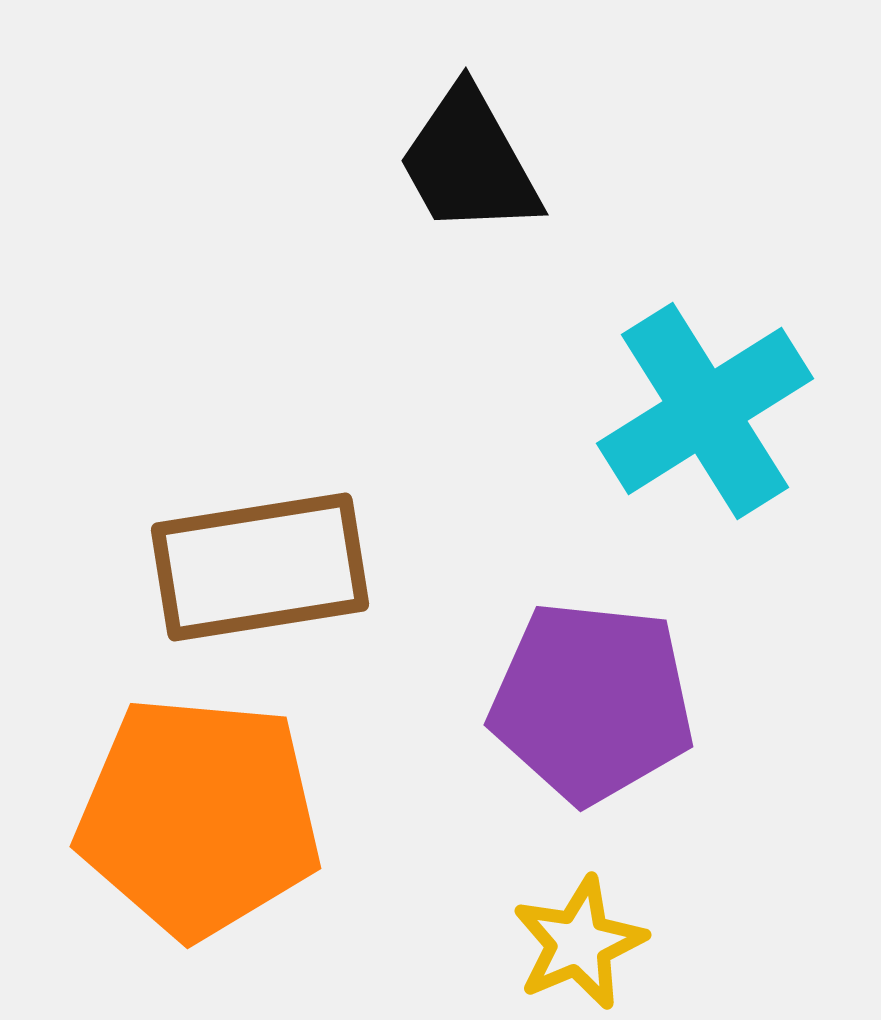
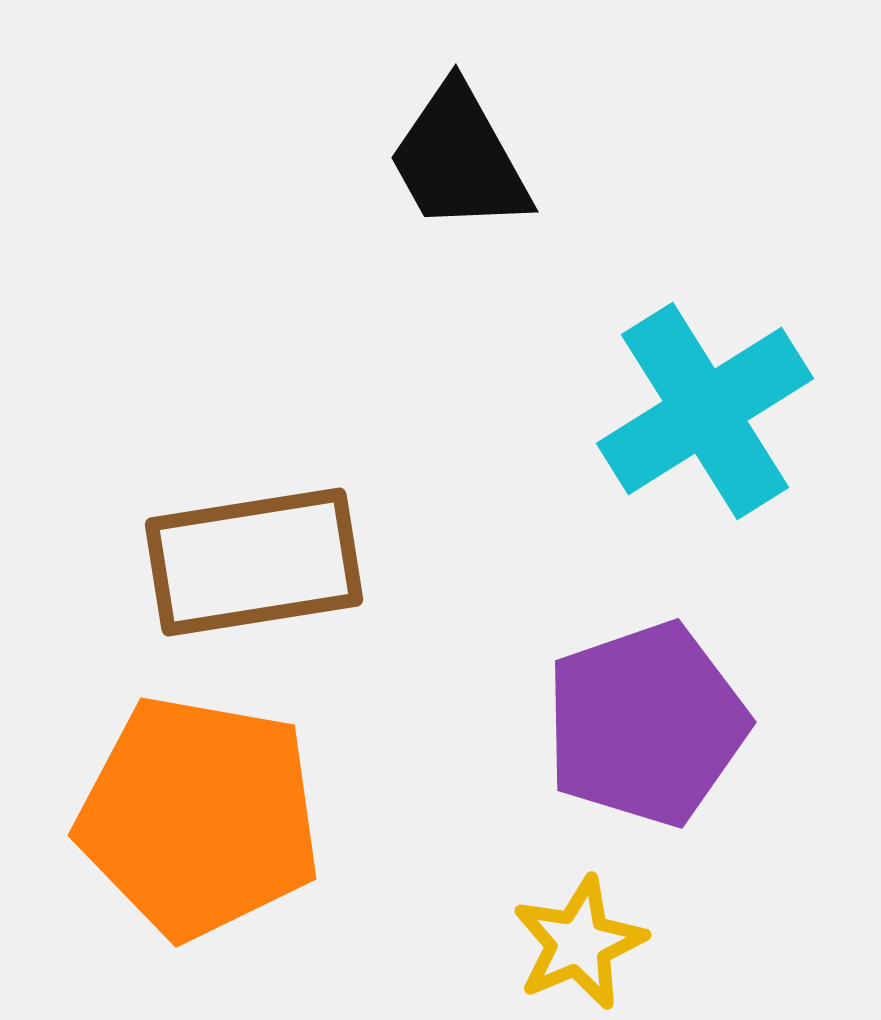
black trapezoid: moved 10 px left, 3 px up
brown rectangle: moved 6 px left, 5 px up
purple pentagon: moved 54 px right, 22 px down; rotated 25 degrees counterclockwise
orange pentagon: rotated 5 degrees clockwise
